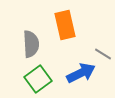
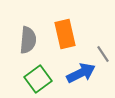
orange rectangle: moved 9 px down
gray semicircle: moved 3 px left, 4 px up; rotated 8 degrees clockwise
gray line: rotated 24 degrees clockwise
